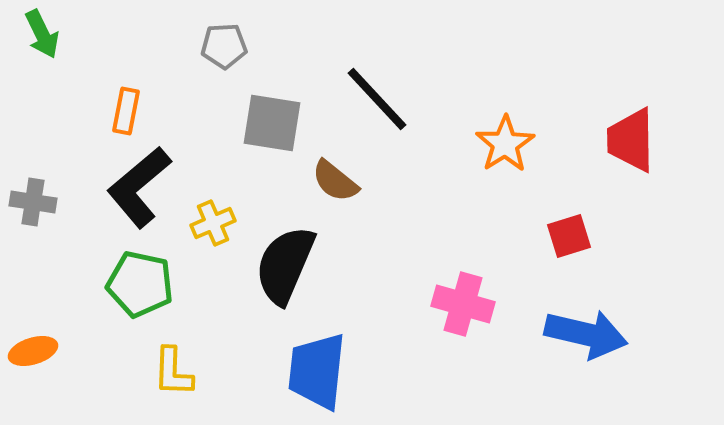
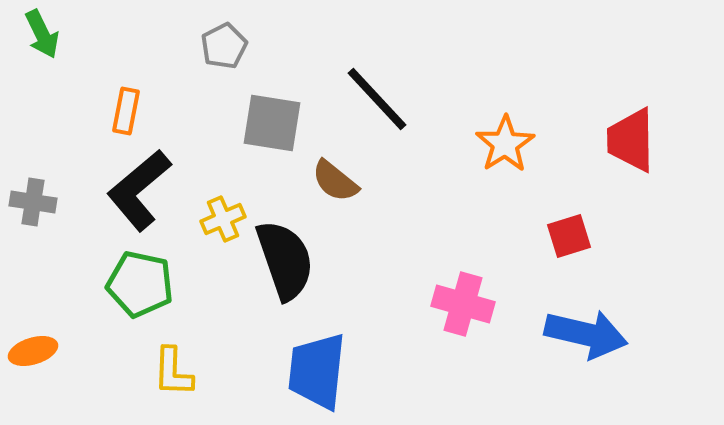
gray pentagon: rotated 24 degrees counterclockwise
black L-shape: moved 3 px down
yellow cross: moved 10 px right, 4 px up
black semicircle: moved 5 px up; rotated 138 degrees clockwise
